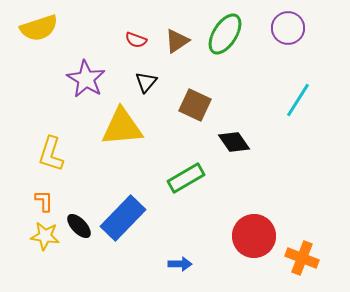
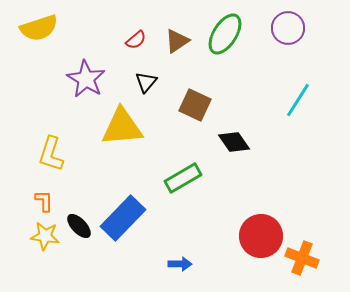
red semicircle: rotated 60 degrees counterclockwise
green rectangle: moved 3 px left
red circle: moved 7 px right
